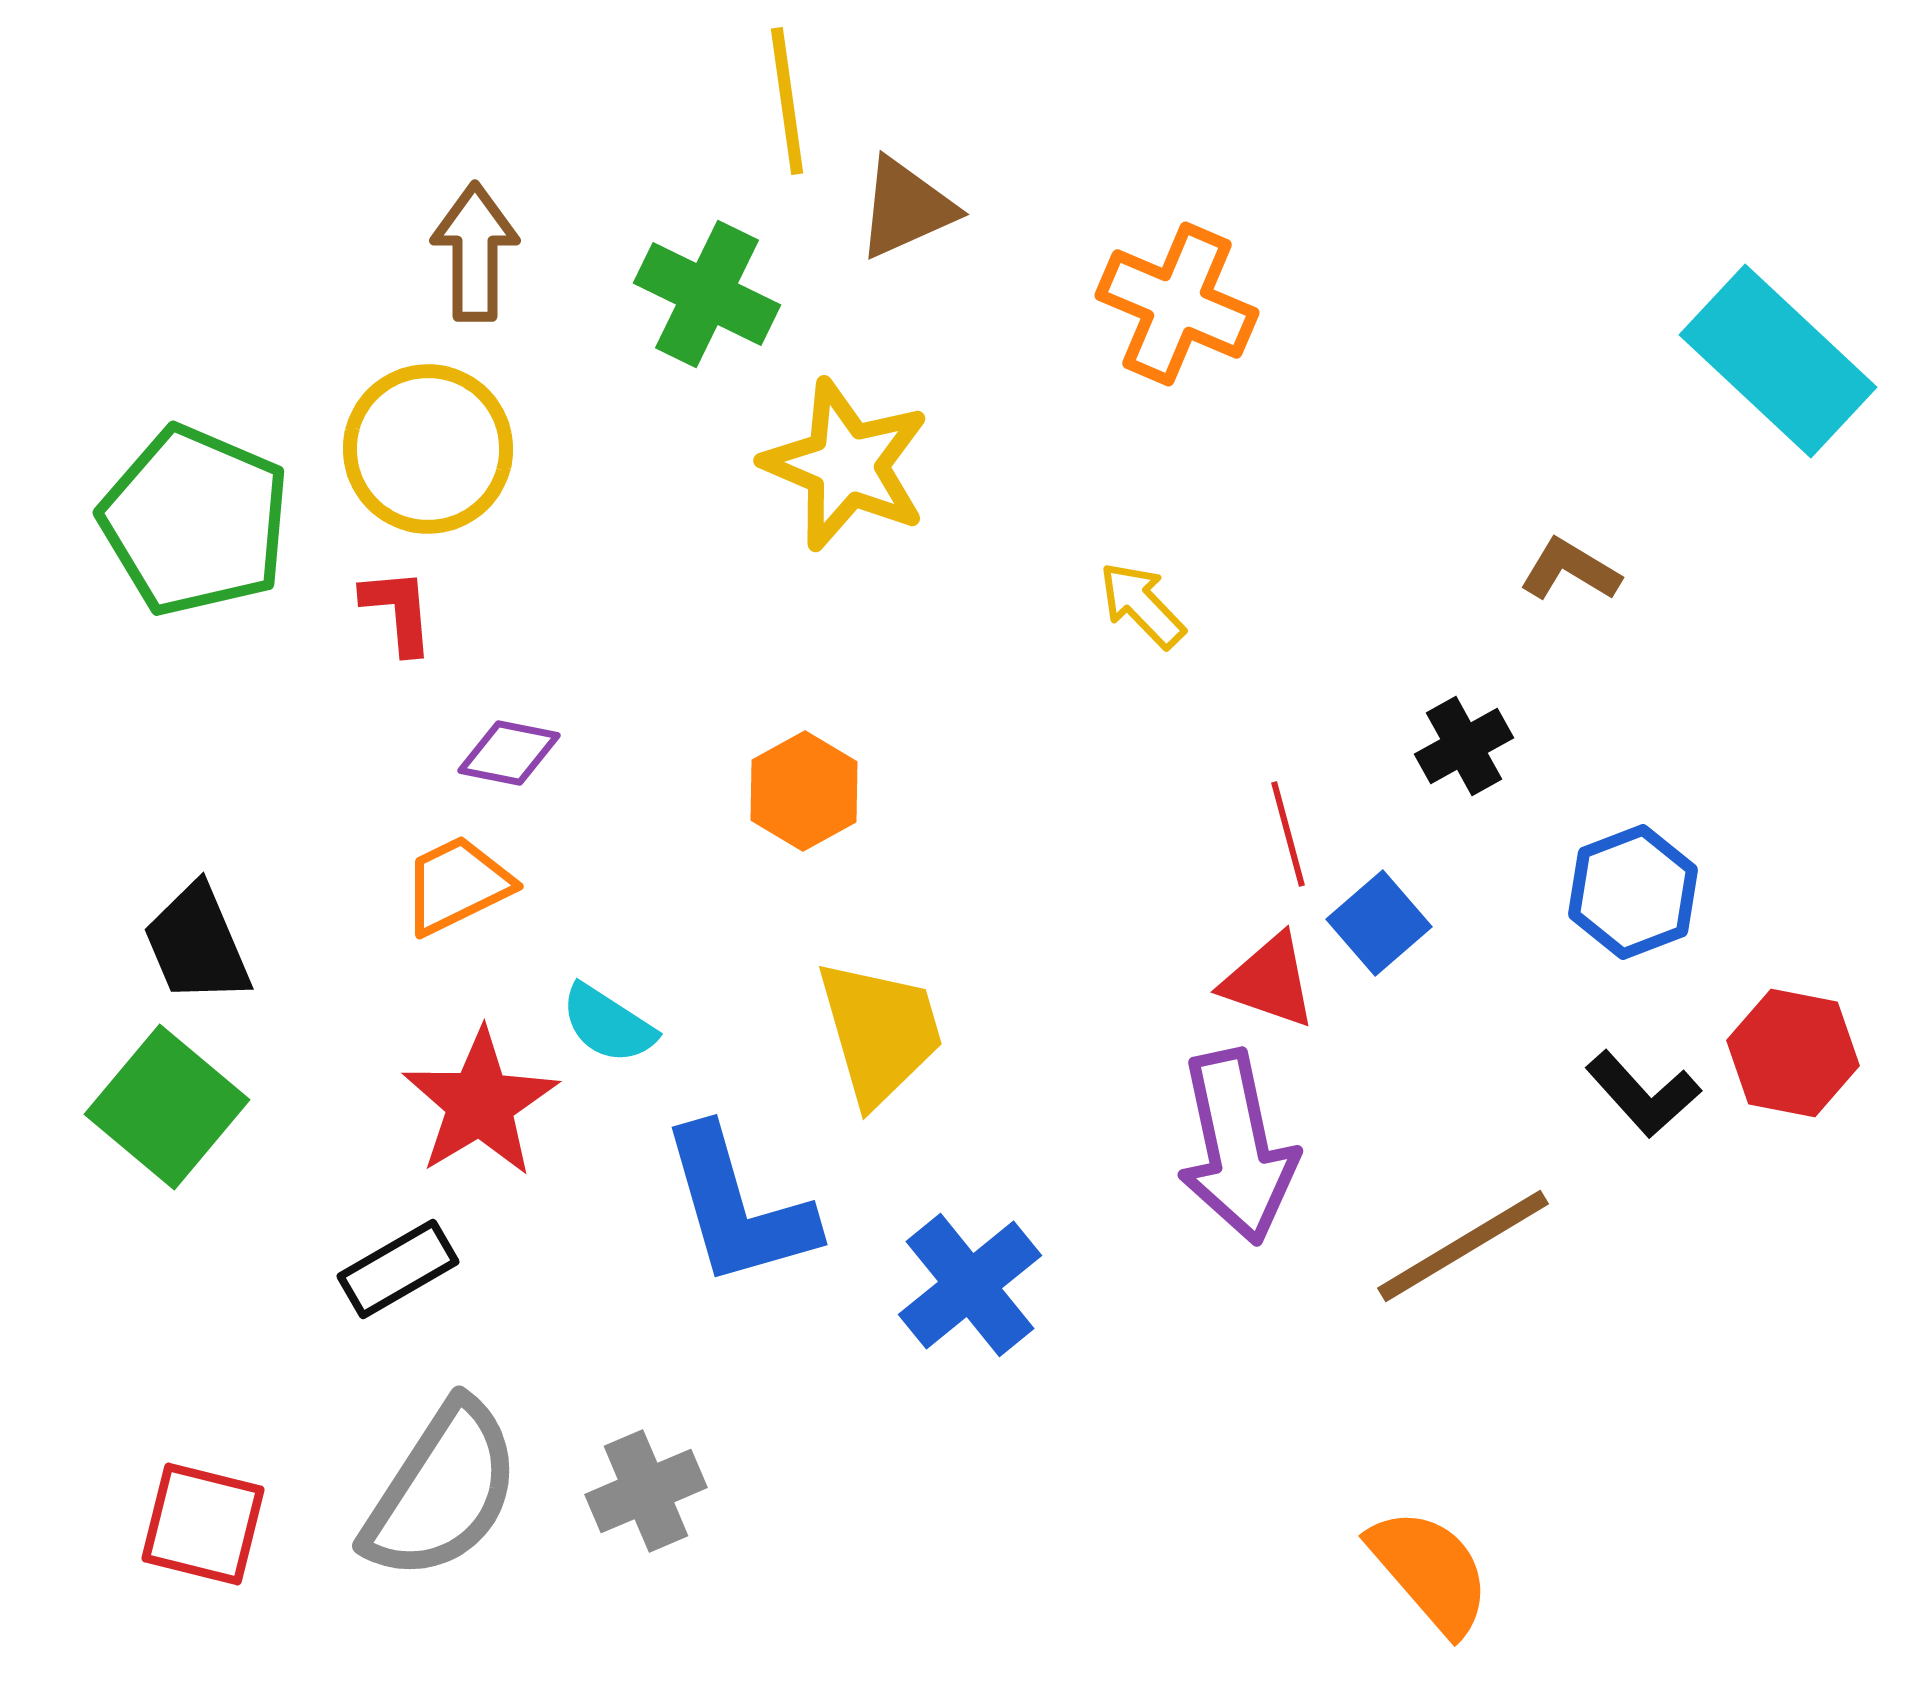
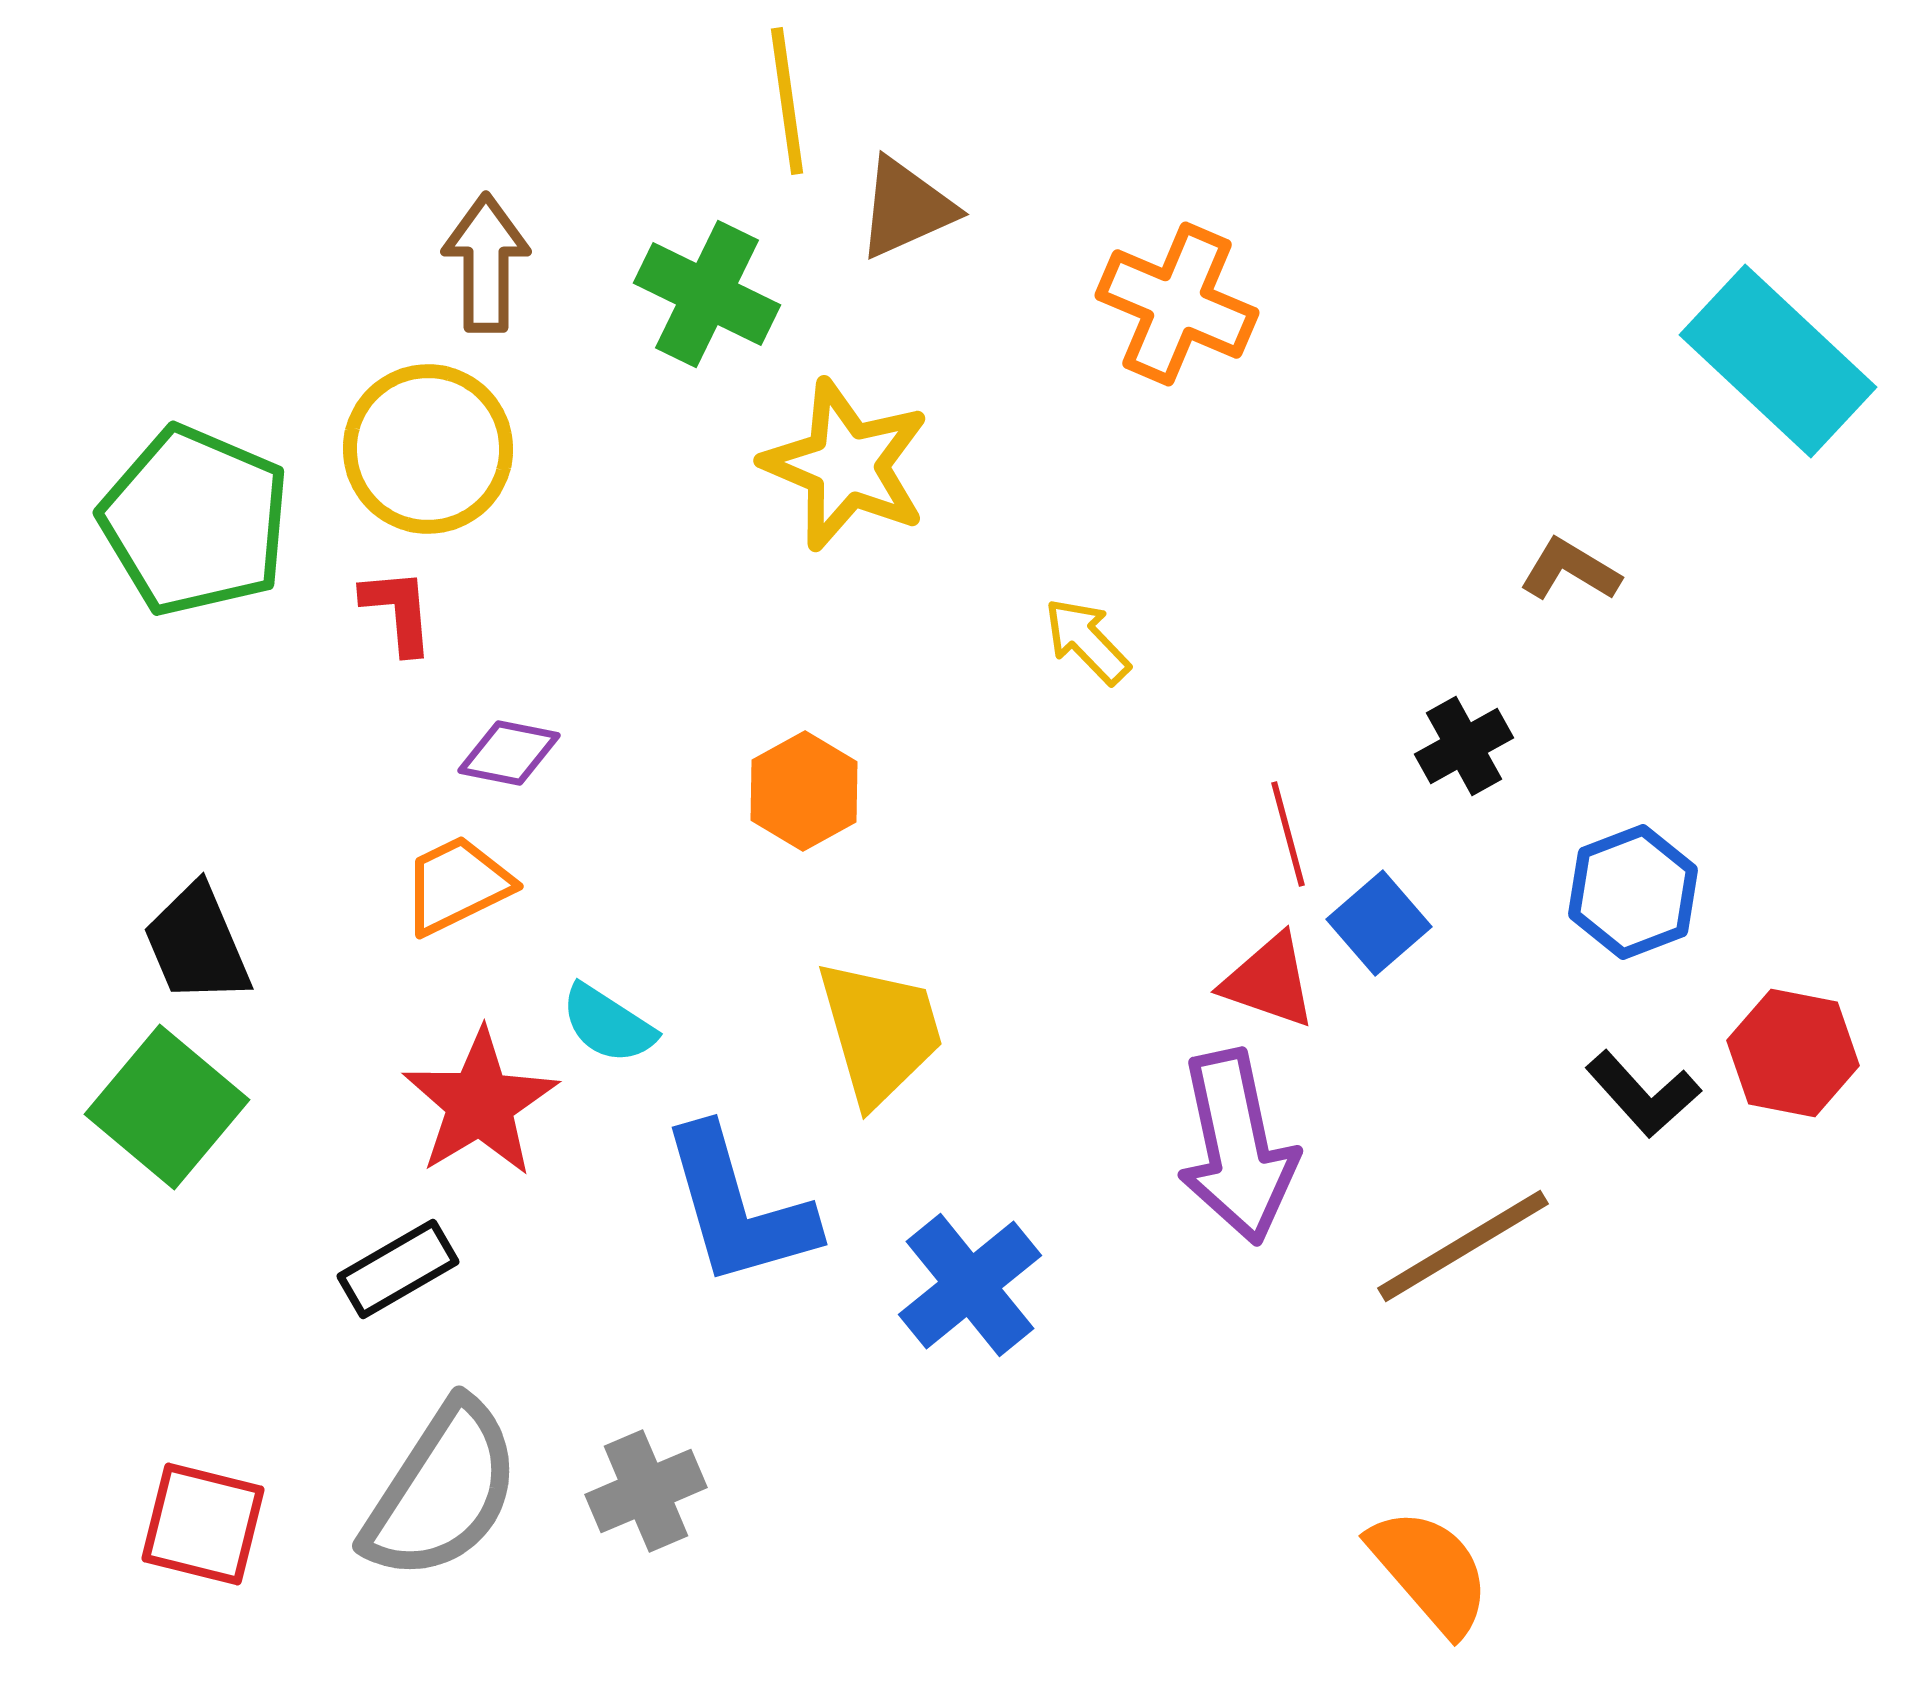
brown arrow: moved 11 px right, 11 px down
yellow arrow: moved 55 px left, 36 px down
